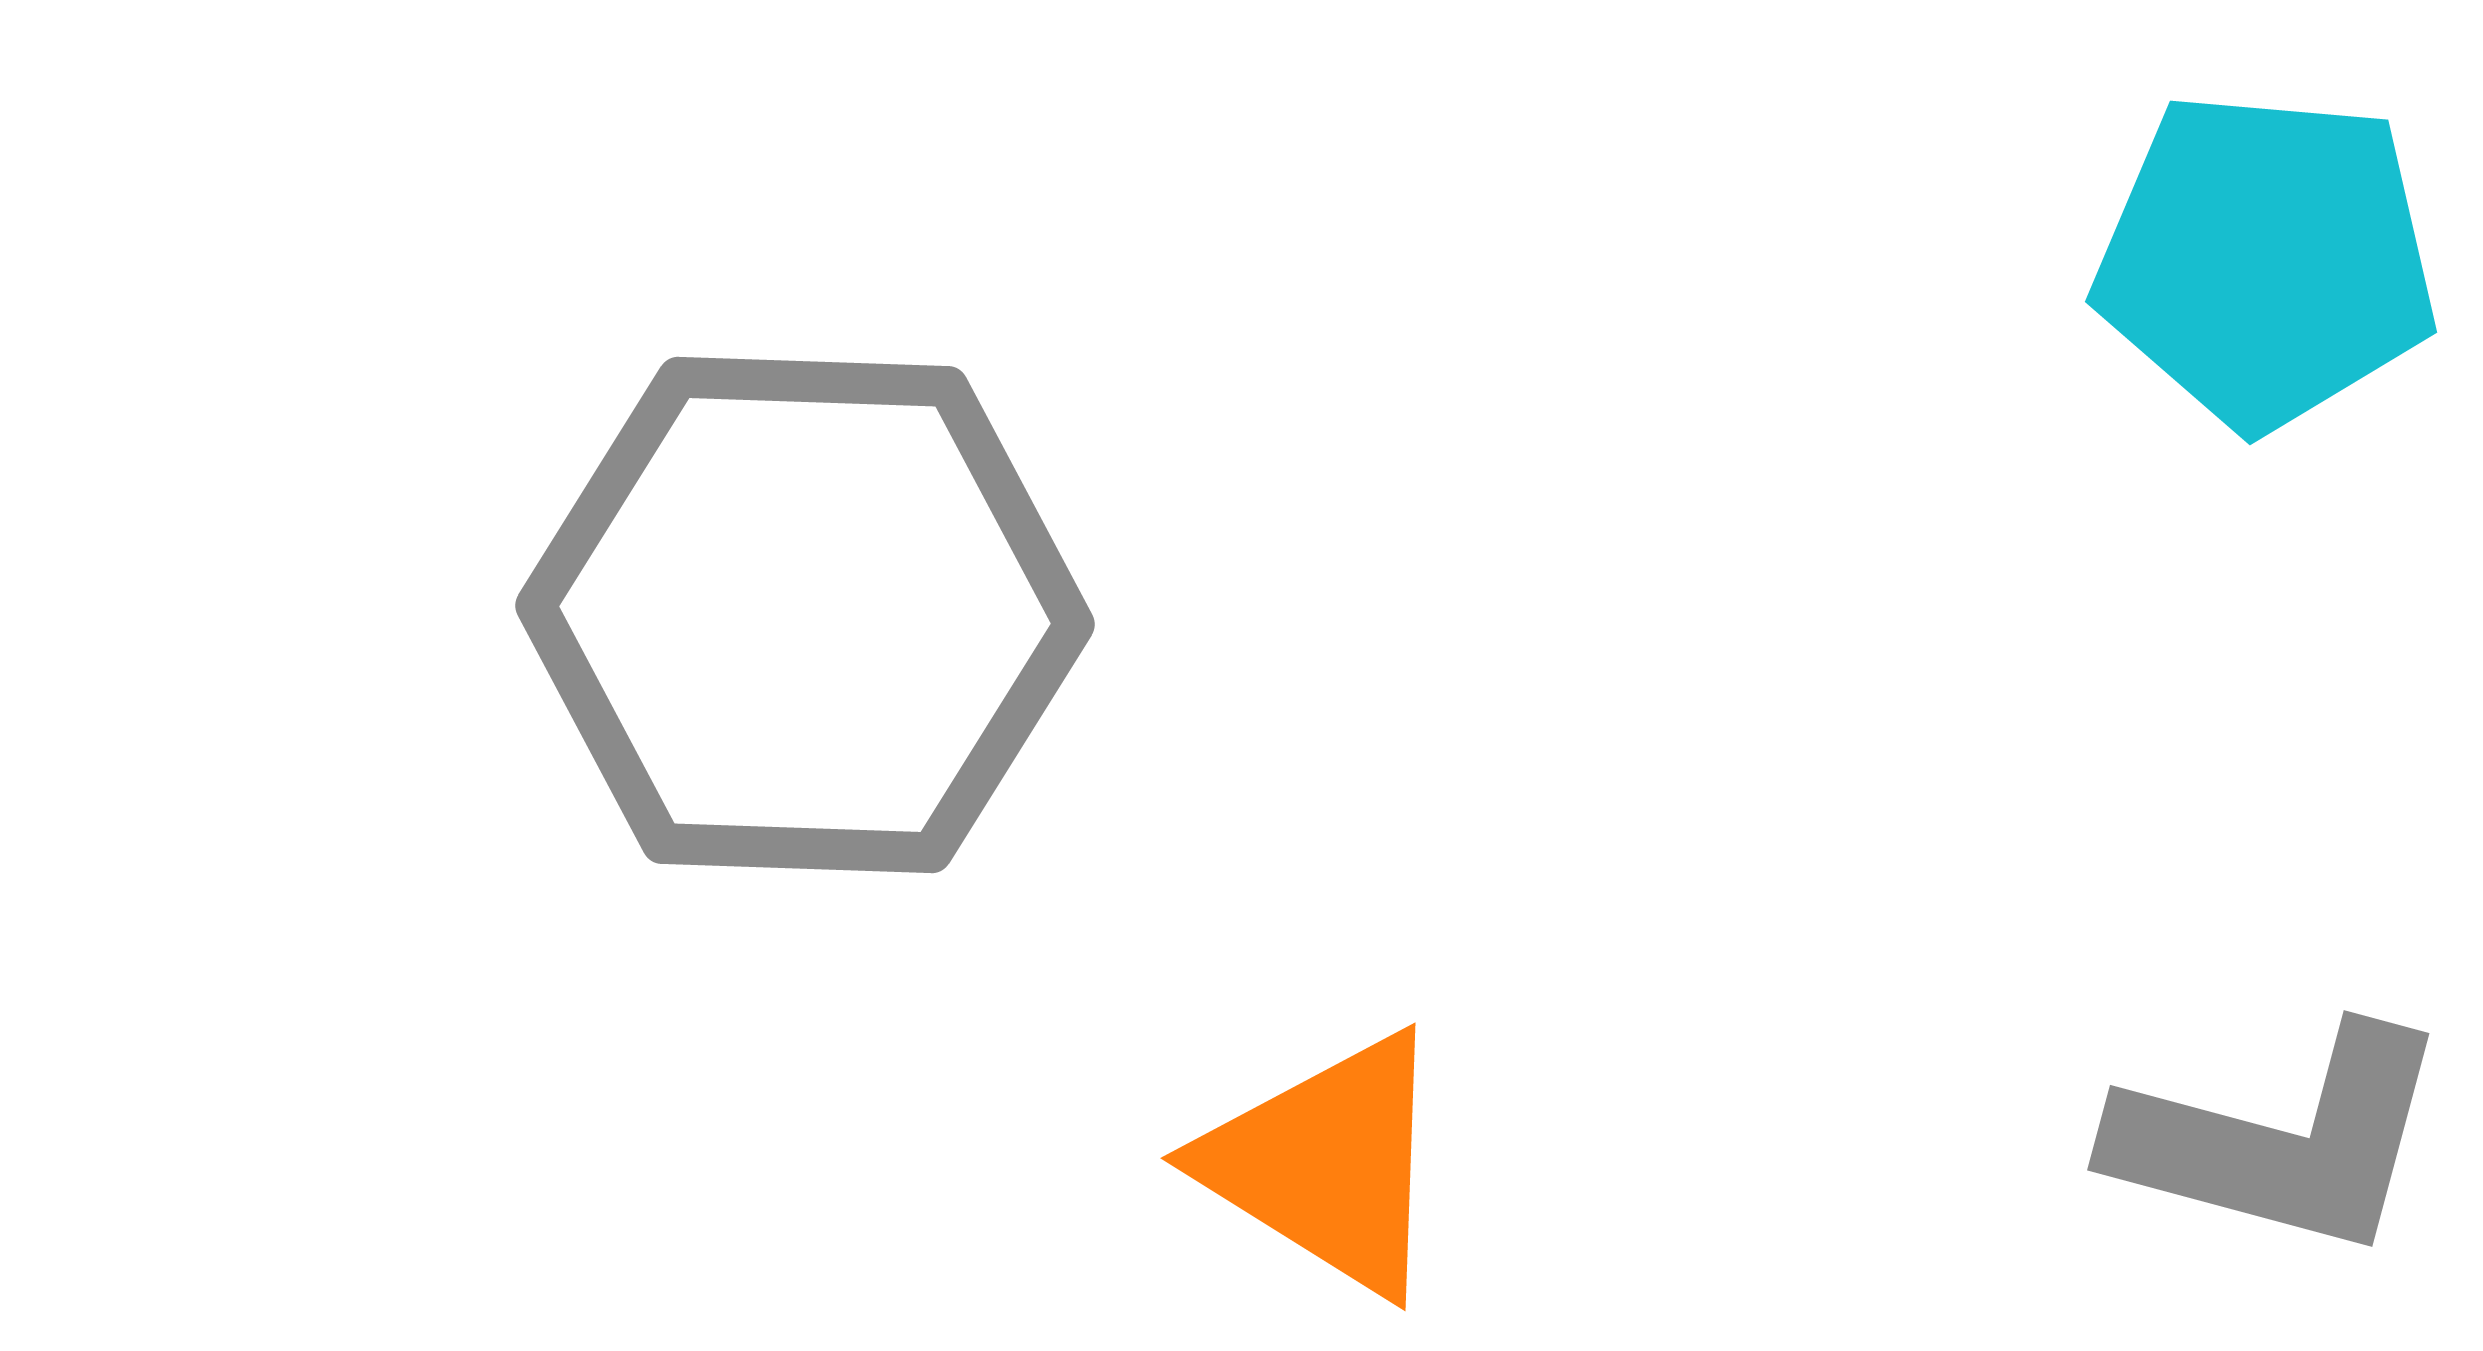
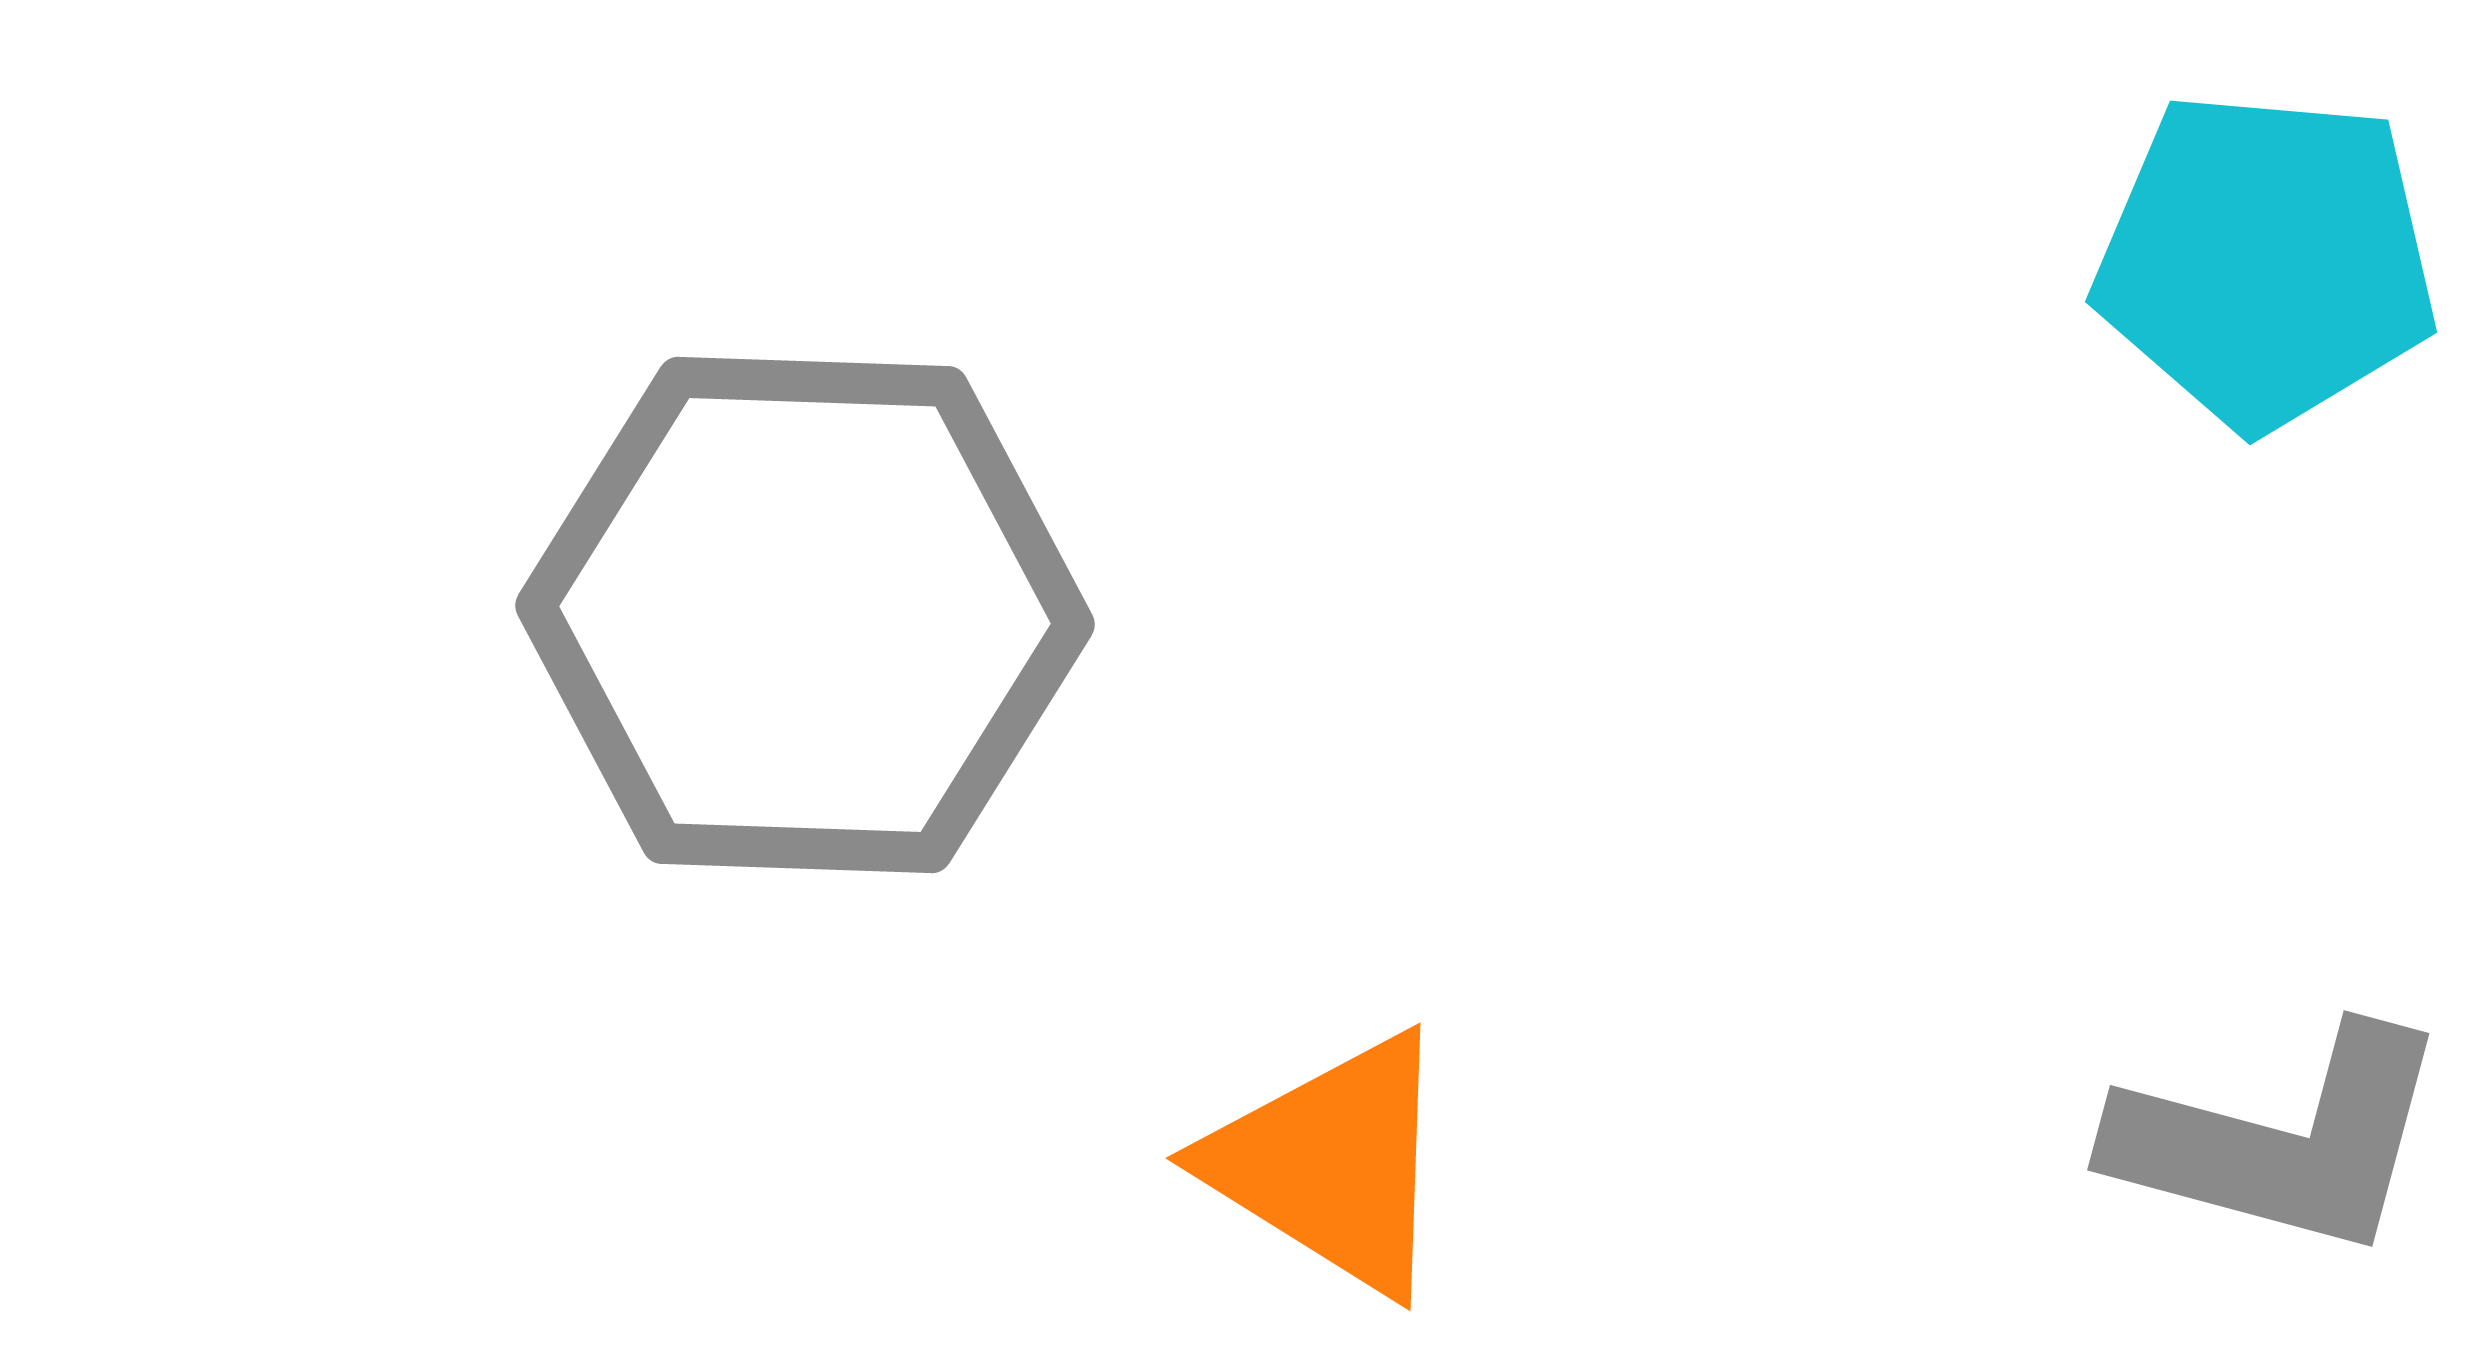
orange triangle: moved 5 px right
